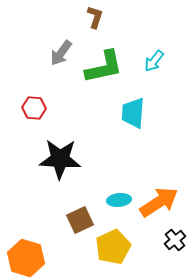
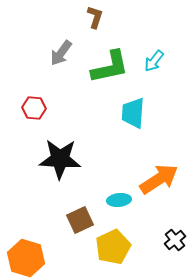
green L-shape: moved 6 px right
orange arrow: moved 23 px up
